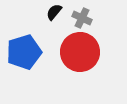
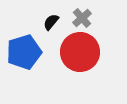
black semicircle: moved 3 px left, 10 px down
gray cross: rotated 24 degrees clockwise
